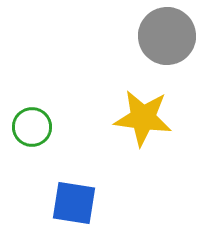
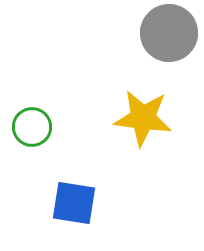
gray circle: moved 2 px right, 3 px up
